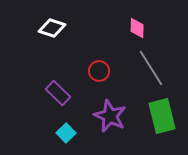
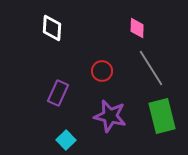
white diamond: rotated 76 degrees clockwise
red circle: moved 3 px right
purple rectangle: rotated 70 degrees clockwise
purple star: rotated 12 degrees counterclockwise
cyan square: moved 7 px down
